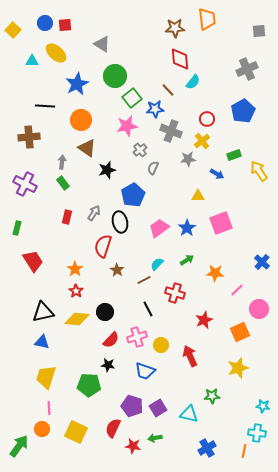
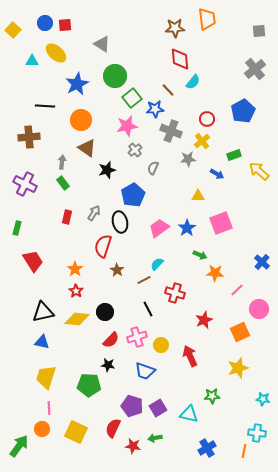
gray cross at (247, 69): moved 8 px right; rotated 15 degrees counterclockwise
gray cross at (140, 150): moved 5 px left
yellow arrow at (259, 171): rotated 15 degrees counterclockwise
green arrow at (187, 260): moved 13 px right, 5 px up; rotated 56 degrees clockwise
cyan star at (263, 406): moved 7 px up
